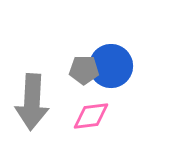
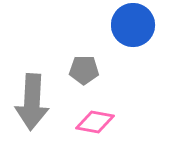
blue circle: moved 22 px right, 41 px up
pink diamond: moved 4 px right, 6 px down; rotated 18 degrees clockwise
